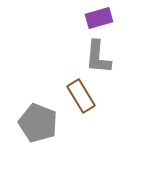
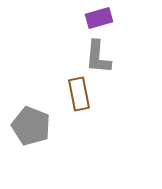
brown rectangle: moved 2 px left, 2 px up; rotated 20 degrees clockwise
gray pentagon: moved 7 px left, 3 px down
